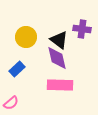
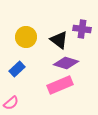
purple diamond: moved 9 px right, 5 px down; rotated 60 degrees counterclockwise
pink rectangle: rotated 25 degrees counterclockwise
